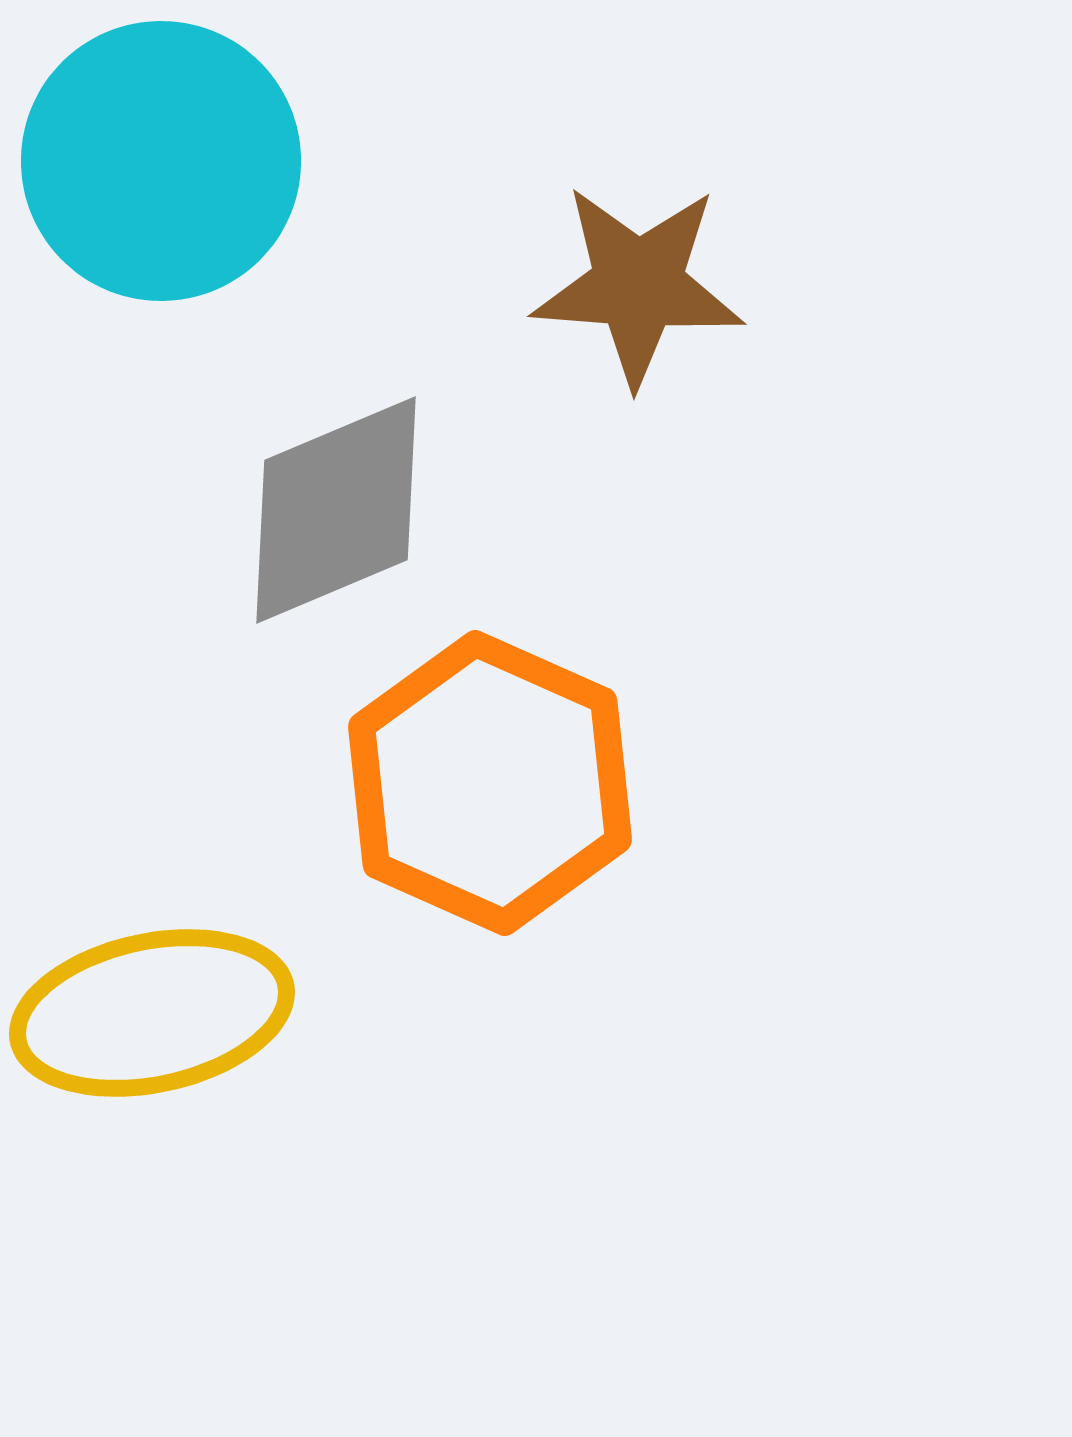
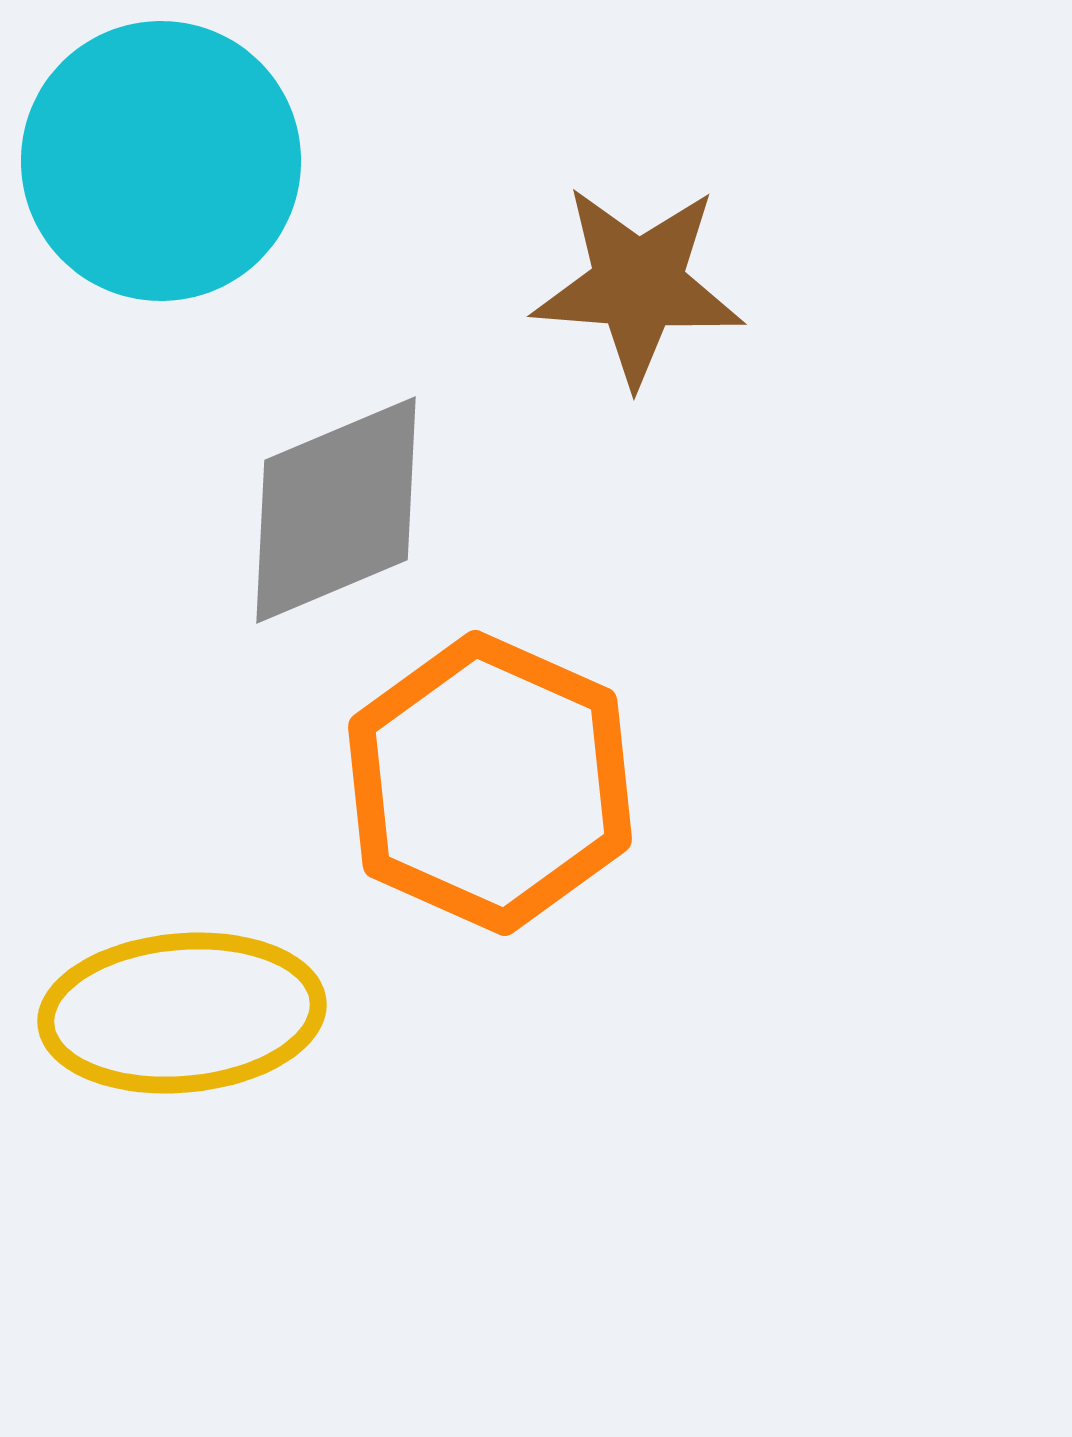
yellow ellipse: moved 30 px right; rotated 7 degrees clockwise
